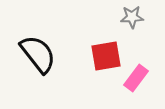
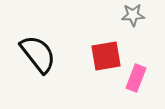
gray star: moved 1 px right, 2 px up
pink rectangle: rotated 16 degrees counterclockwise
